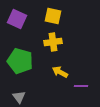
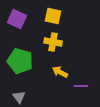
yellow cross: rotated 18 degrees clockwise
